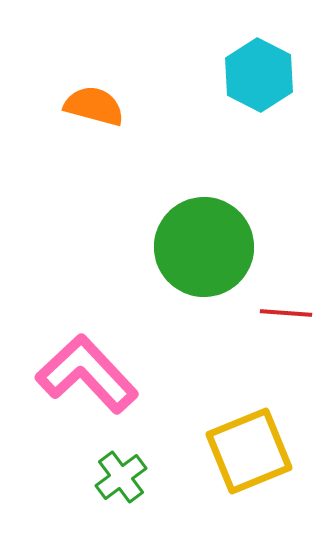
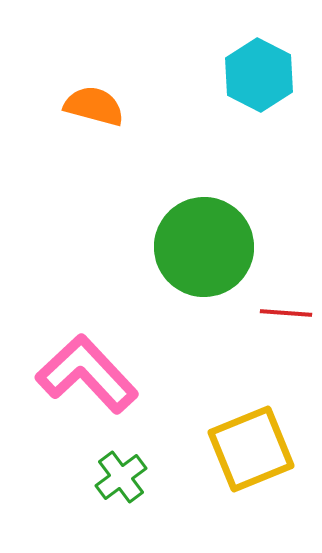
yellow square: moved 2 px right, 2 px up
